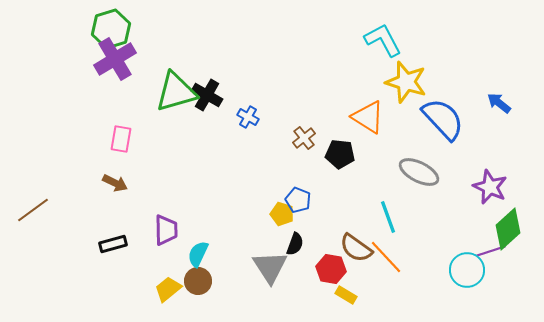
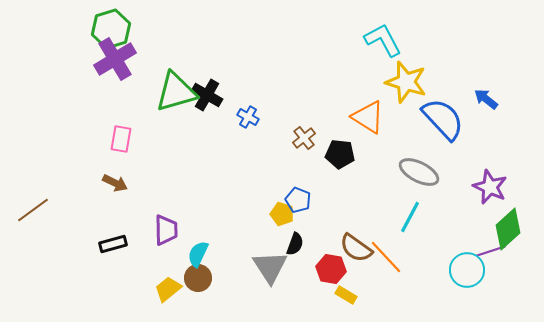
blue arrow: moved 13 px left, 4 px up
cyan line: moved 22 px right; rotated 48 degrees clockwise
brown circle: moved 3 px up
